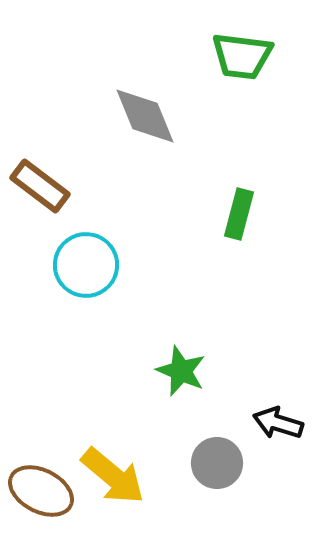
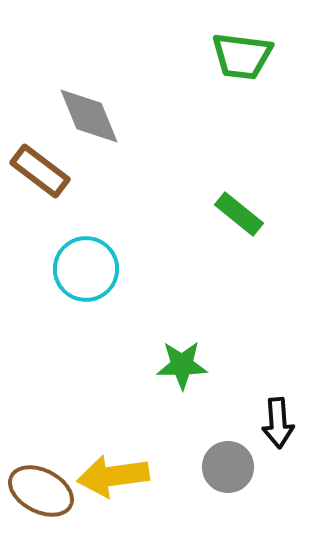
gray diamond: moved 56 px left
brown rectangle: moved 15 px up
green rectangle: rotated 66 degrees counterclockwise
cyan circle: moved 4 px down
green star: moved 1 px right, 6 px up; rotated 24 degrees counterclockwise
black arrow: rotated 111 degrees counterclockwise
gray circle: moved 11 px right, 4 px down
yellow arrow: rotated 132 degrees clockwise
